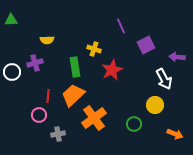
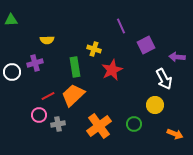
red line: rotated 56 degrees clockwise
orange cross: moved 5 px right, 8 px down
gray cross: moved 10 px up
